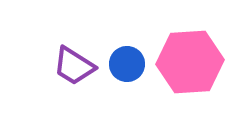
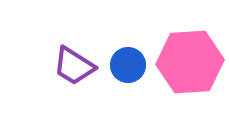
blue circle: moved 1 px right, 1 px down
